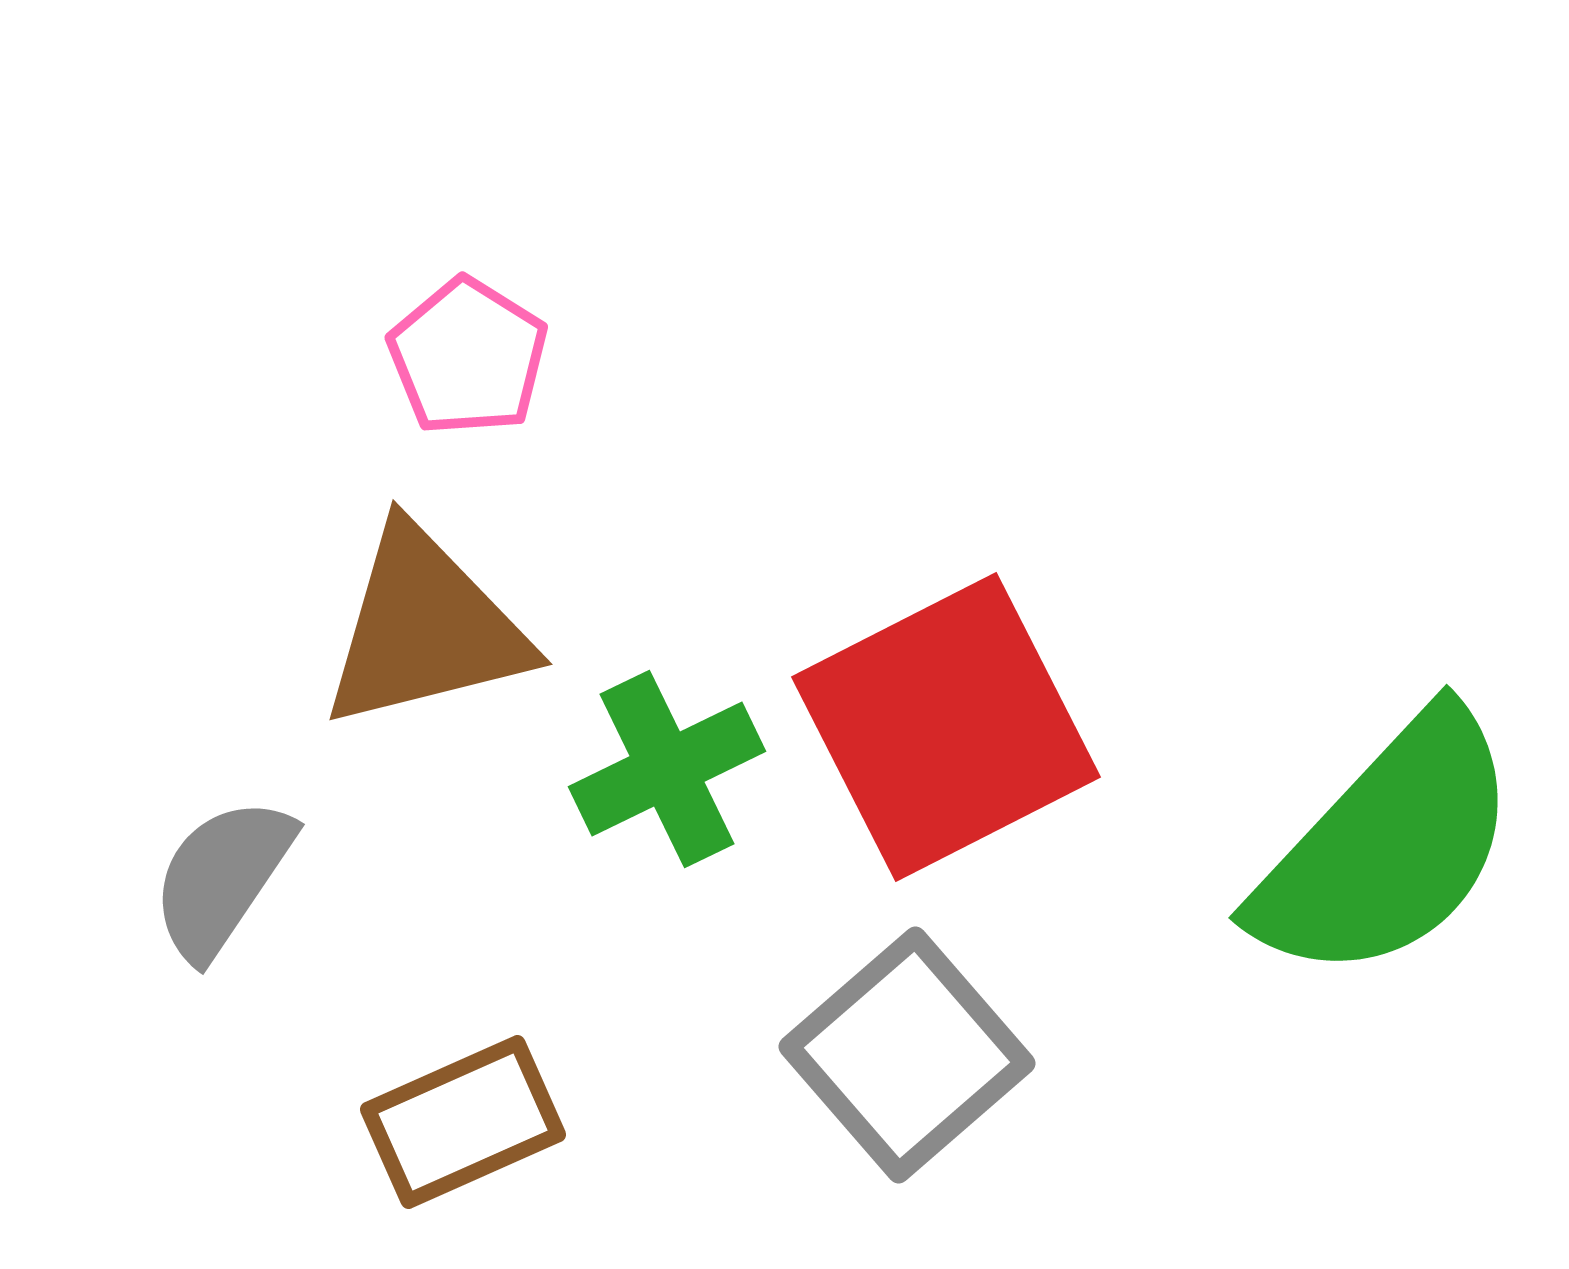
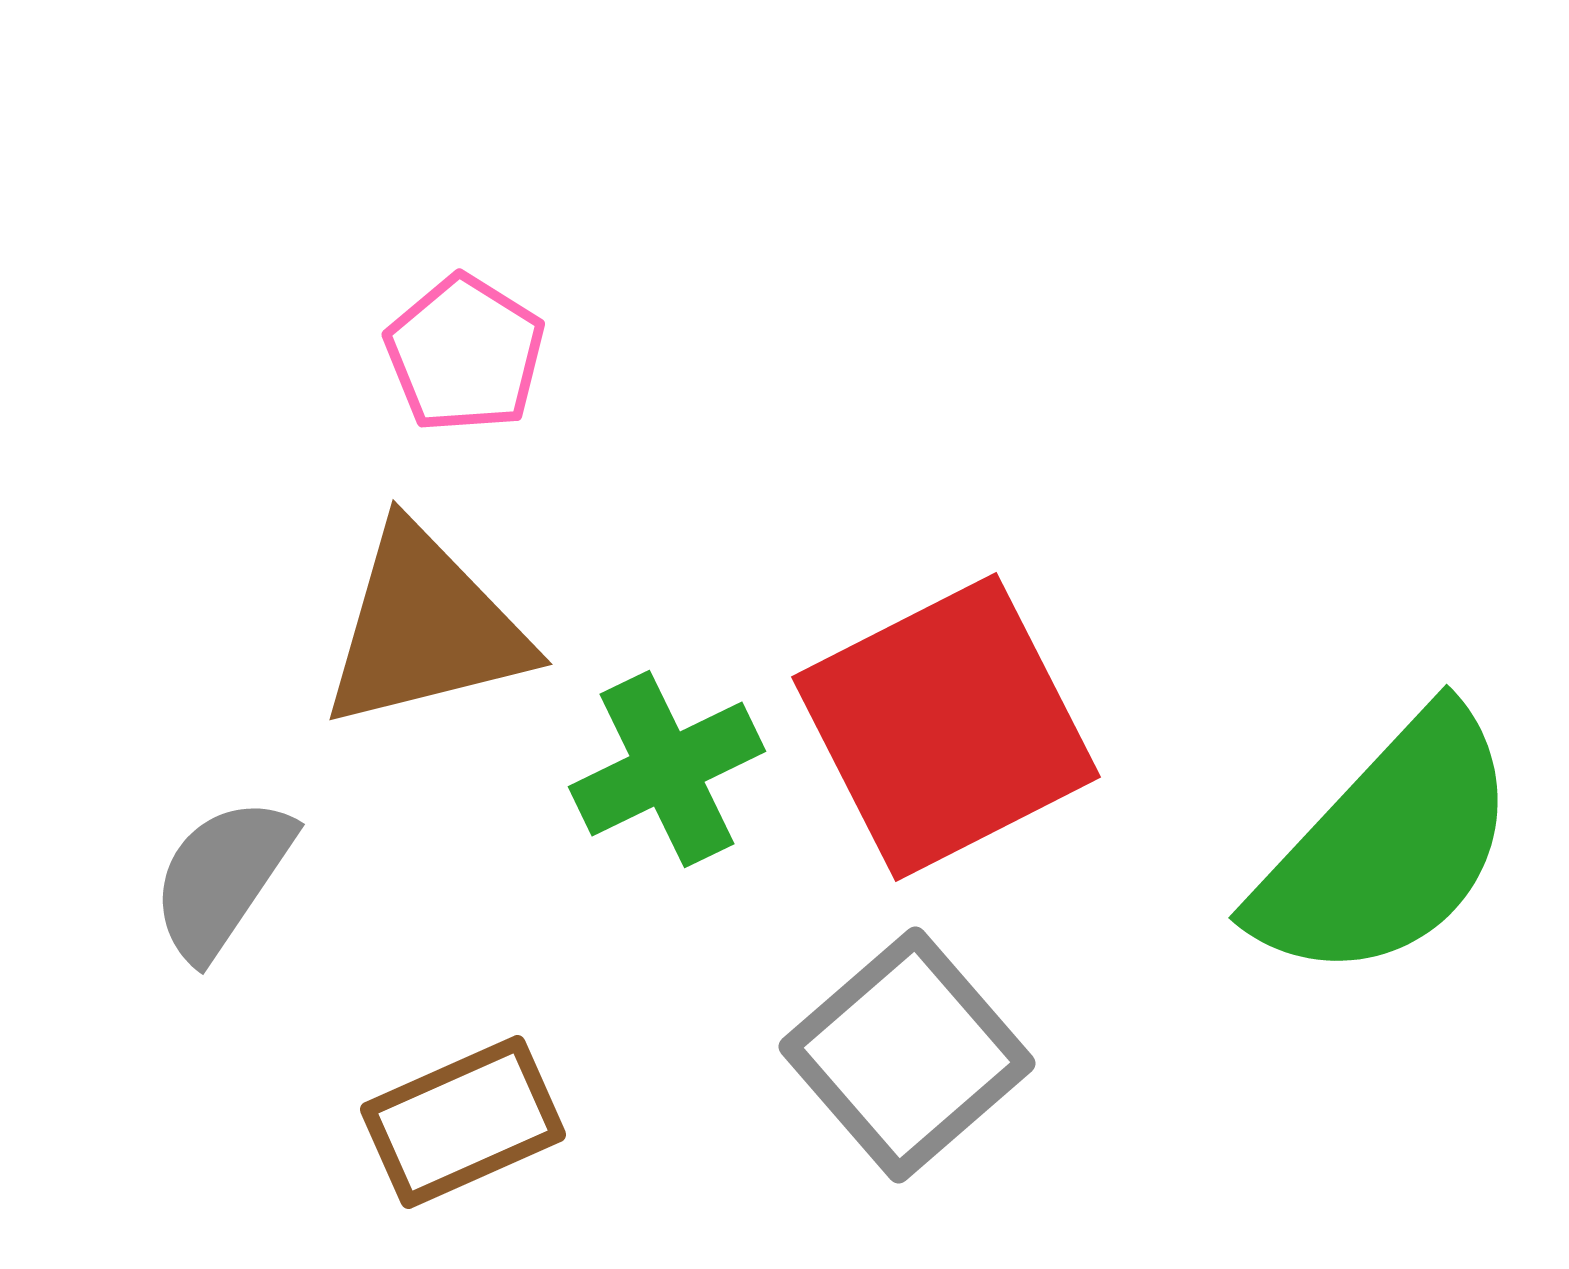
pink pentagon: moved 3 px left, 3 px up
